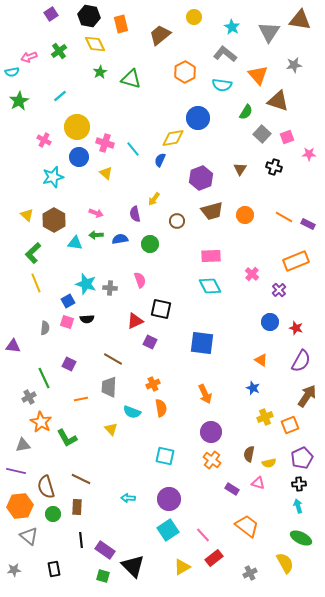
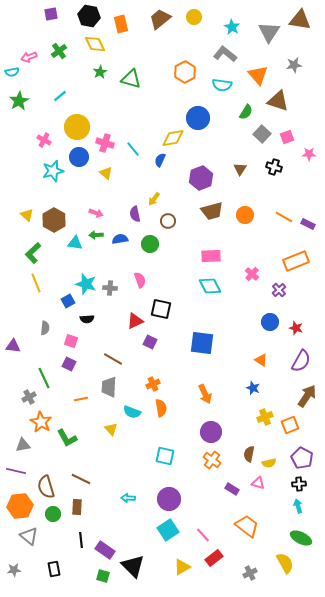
purple square at (51, 14): rotated 24 degrees clockwise
brown trapezoid at (160, 35): moved 16 px up
cyan star at (53, 177): moved 6 px up
brown circle at (177, 221): moved 9 px left
pink square at (67, 322): moved 4 px right, 19 px down
purple pentagon at (302, 458): rotated 20 degrees counterclockwise
